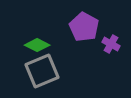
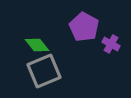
green diamond: rotated 25 degrees clockwise
gray square: moved 2 px right
